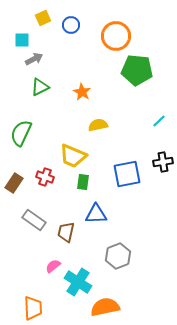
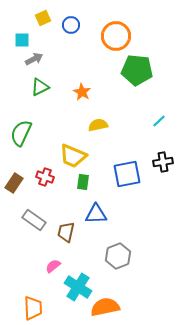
cyan cross: moved 5 px down
